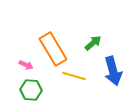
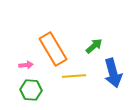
green arrow: moved 1 px right, 3 px down
pink arrow: rotated 32 degrees counterclockwise
blue arrow: moved 2 px down
yellow line: rotated 20 degrees counterclockwise
